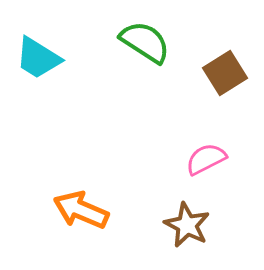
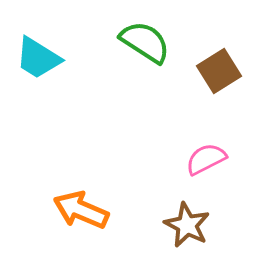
brown square: moved 6 px left, 2 px up
